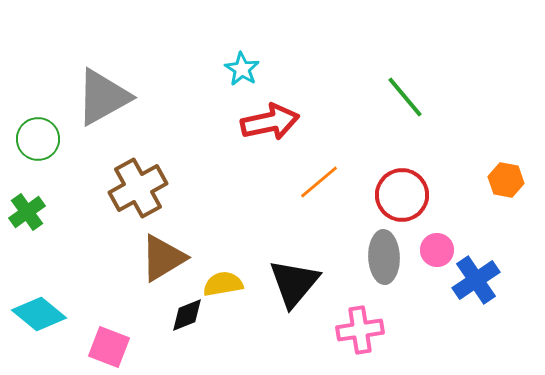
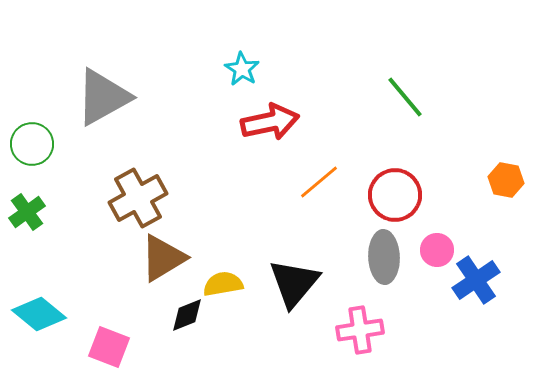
green circle: moved 6 px left, 5 px down
brown cross: moved 10 px down
red circle: moved 7 px left
